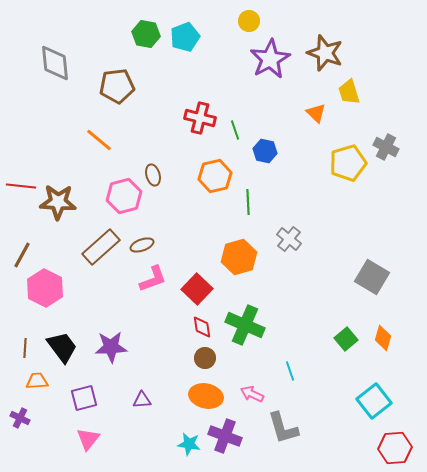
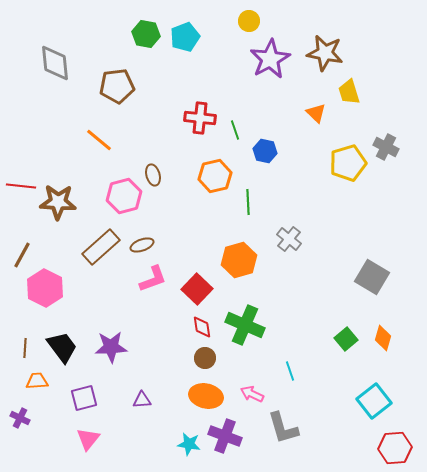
brown star at (325, 53): rotated 9 degrees counterclockwise
red cross at (200, 118): rotated 8 degrees counterclockwise
orange hexagon at (239, 257): moved 3 px down
